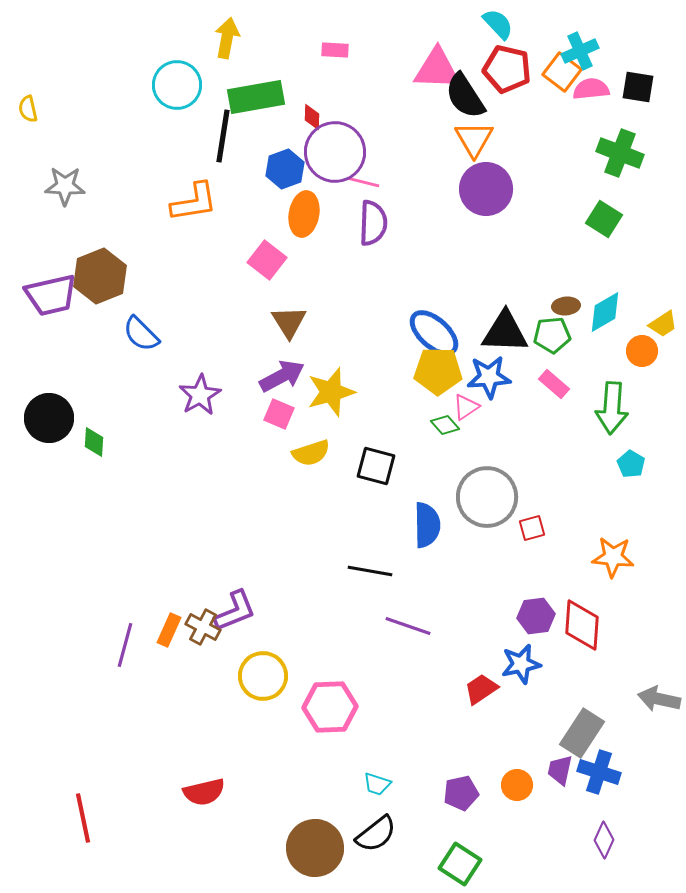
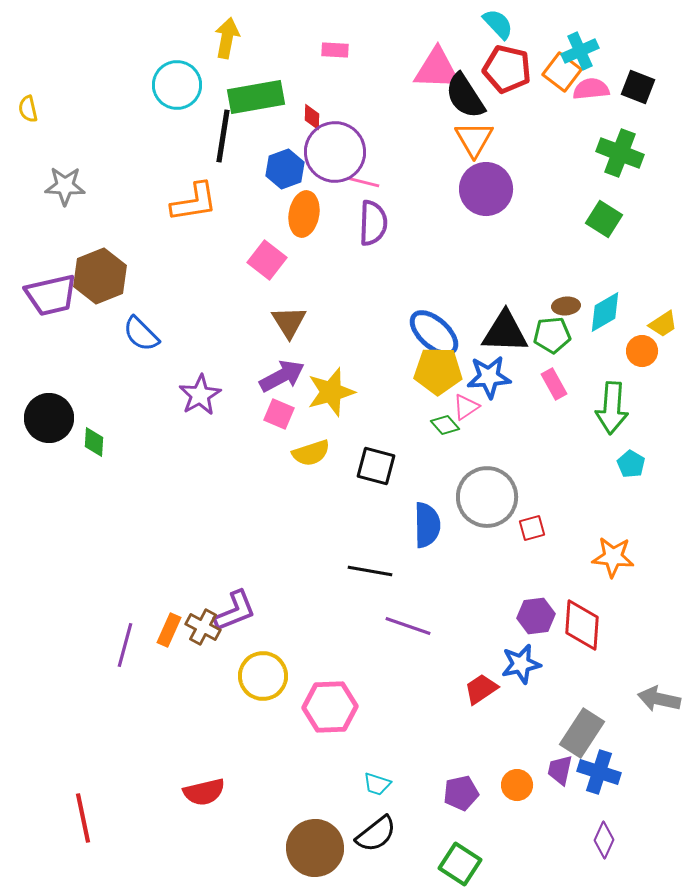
black square at (638, 87): rotated 12 degrees clockwise
pink rectangle at (554, 384): rotated 20 degrees clockwise
